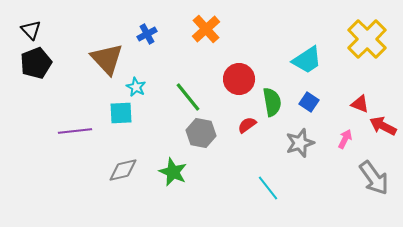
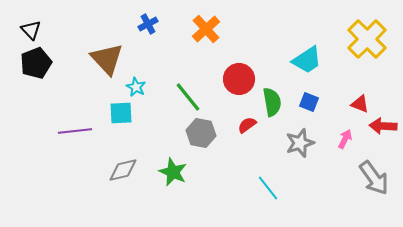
blue cross: moved 1 px right, 10 px up
blue square: rotated 12 degrees counterclockwise
red arrow: rotated 24 degrees counterclockwise
